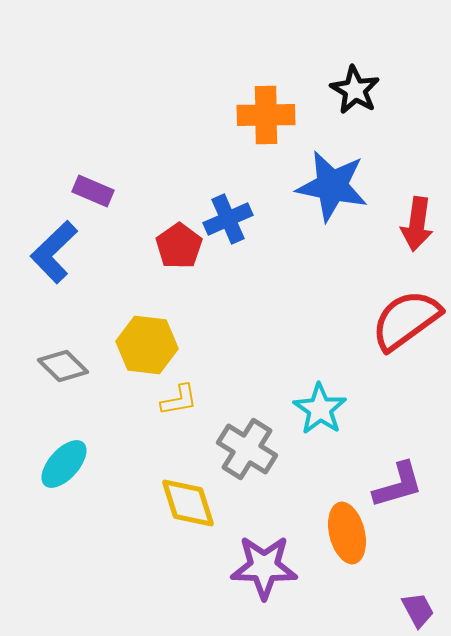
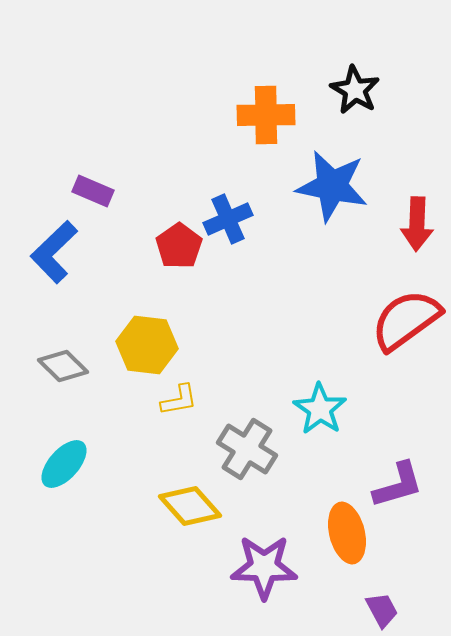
red arrow: rotated 6 degrees counterclockwise
yellow diamond: moved 2 px right, 3 px down; rotated 24 degrees counterclockwise
purple trapezoid: moved 36 px left
